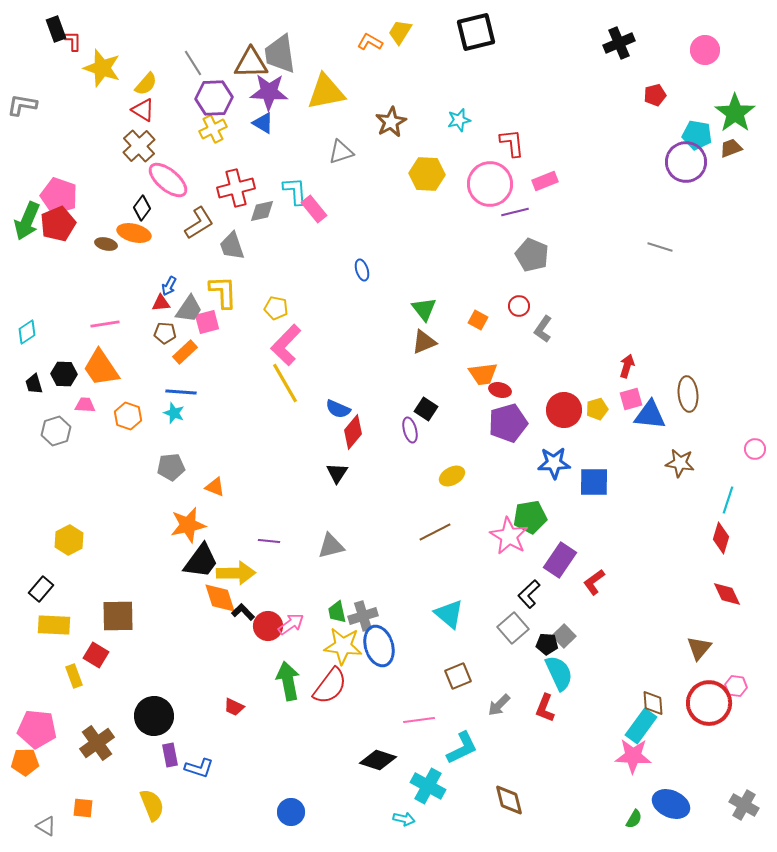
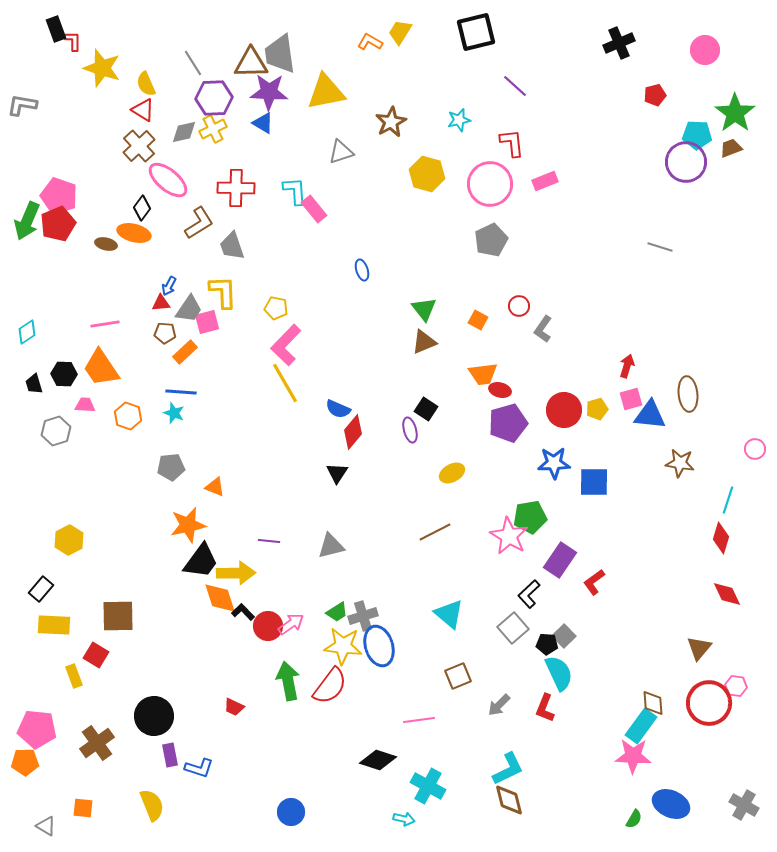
yellow semicircle at (146, 84): rotated 115 degrees clockwise
cyan pentagon at (697, 135): rotated 8 degrees counterclockwise
yellow hexagon at (427, 174): rotated 12 degrees clockwise
red cross at (236, 188): rotated 15 degrees clockwise
gray diamond at (262, 211): moved 78 px left, 79 px up
purple line at (515, 212): moved 126 px up; rotated 56 degrees clockwise
gray pentagon at (532, 255): moved 41 px left, 15 px up; rotated 24 degrees clockwise
yellow ellipse at (452, 476): moved 3 px up
green trapezoid at (337, 612): rotated 110 degrees counterclockwise
cyan L-shape at (462, 748): moved 46 px right, 21 px down
